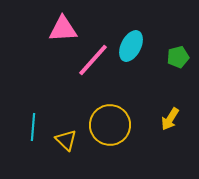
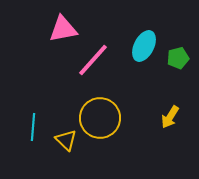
pink triangle: rotated 8 degrees counterclockwise
cyan ellipse: moved 13 px right
green pentagon: moved 1 px down
yellow arrow: moved 2 px up
yellow circle: moved 10 px left, 7 px up
